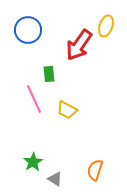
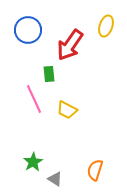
red arrow: moved 9 px left
